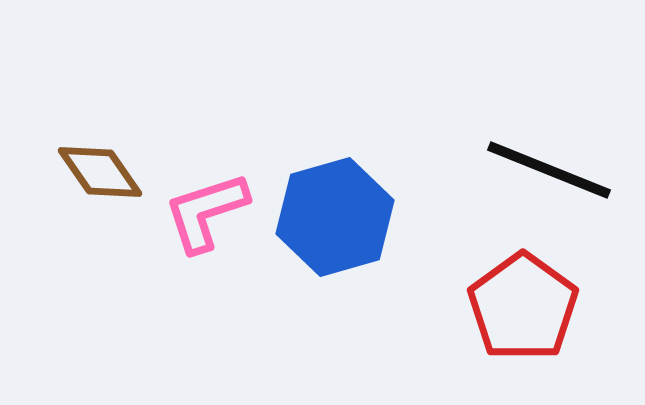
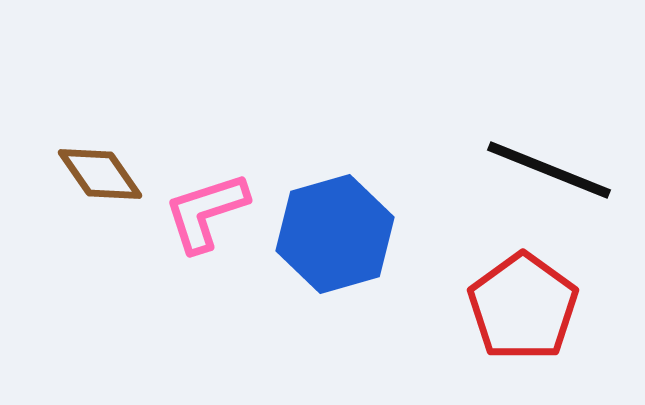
brown diamond: moved 2 px down
blue hexagon: moved 17 px down
